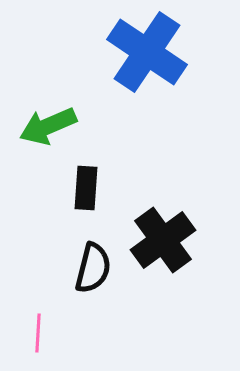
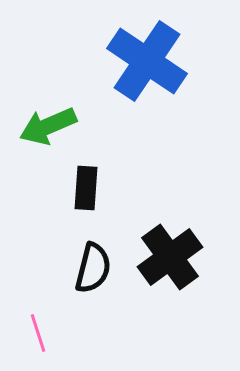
blue cross: moved 9 px down
black cross: moved 7 px right, 17 px down
pink line: rotated 21 degrees counterclockwise
